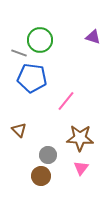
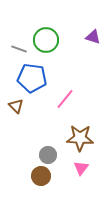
green circle: moved 6 px right
gray line: moved 4 px up
pink line: moved 1 px left, 2 px up
brown triangle: moved 3 px left, 24 px up
